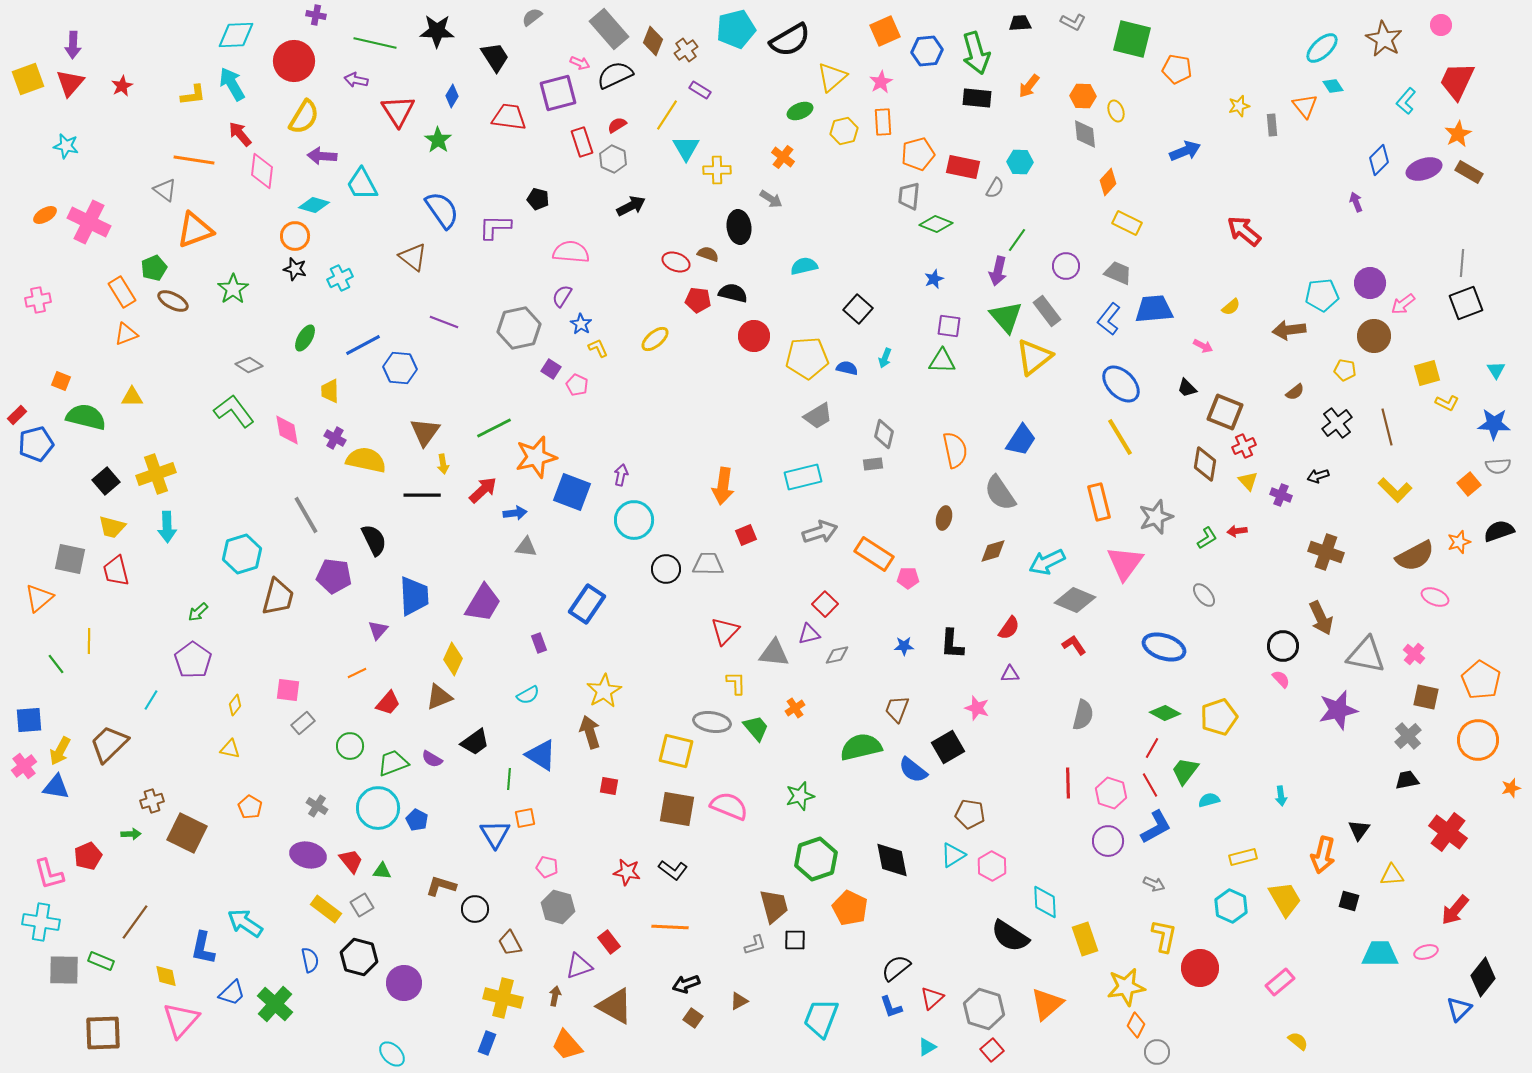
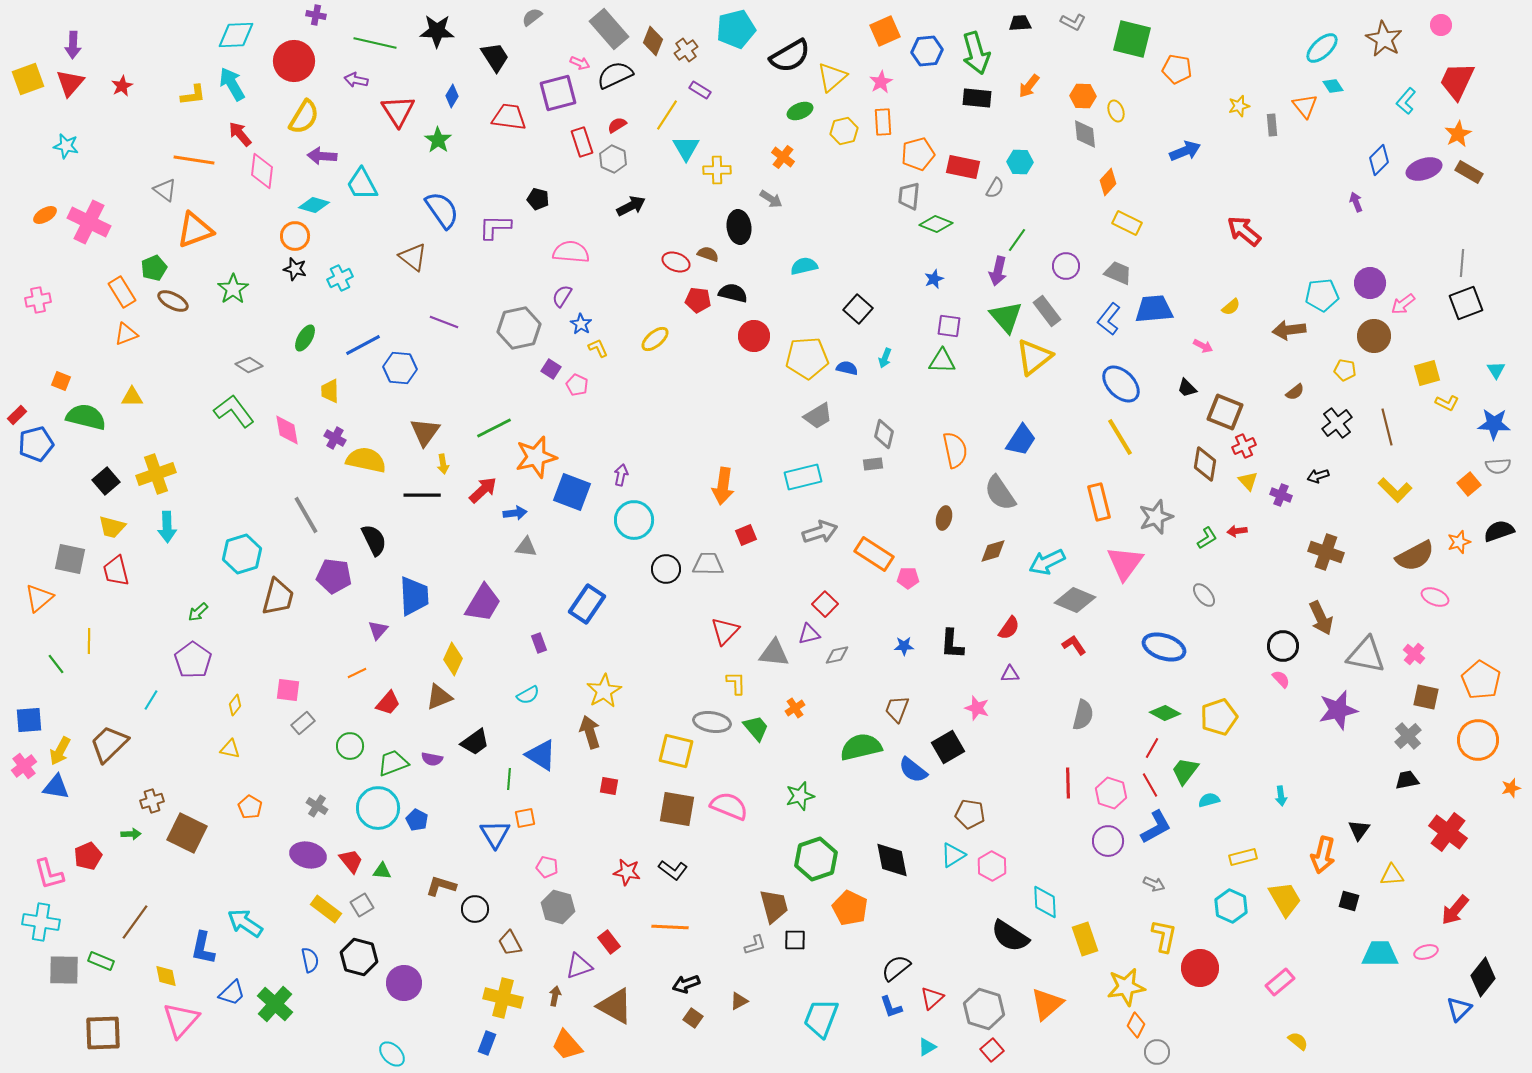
black semicircle at (790, 40): moved 16 px down
purple semicircle at (432, 759): rotated 20 degrees counterclockwise
